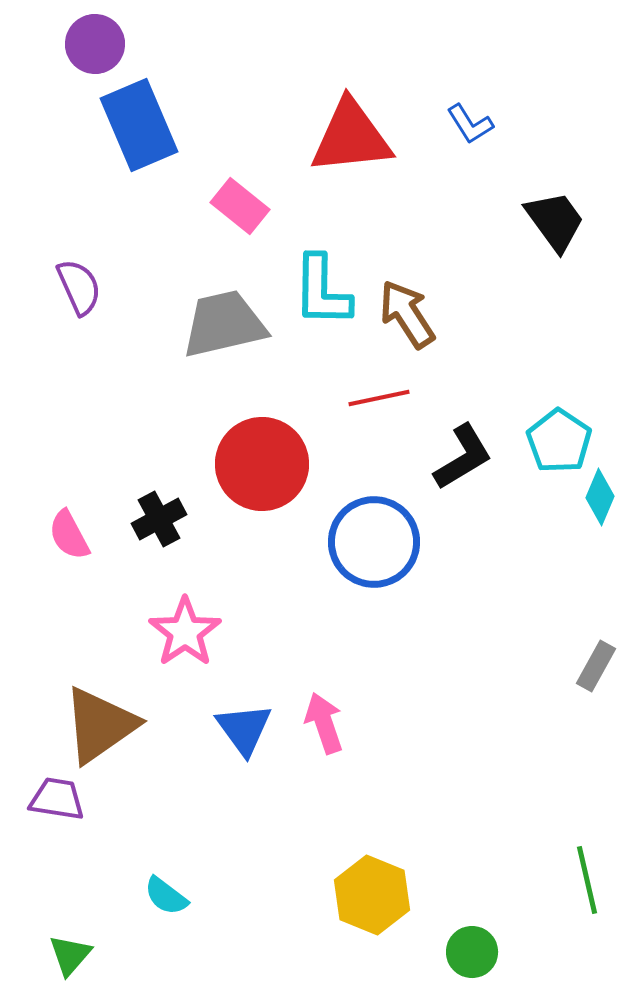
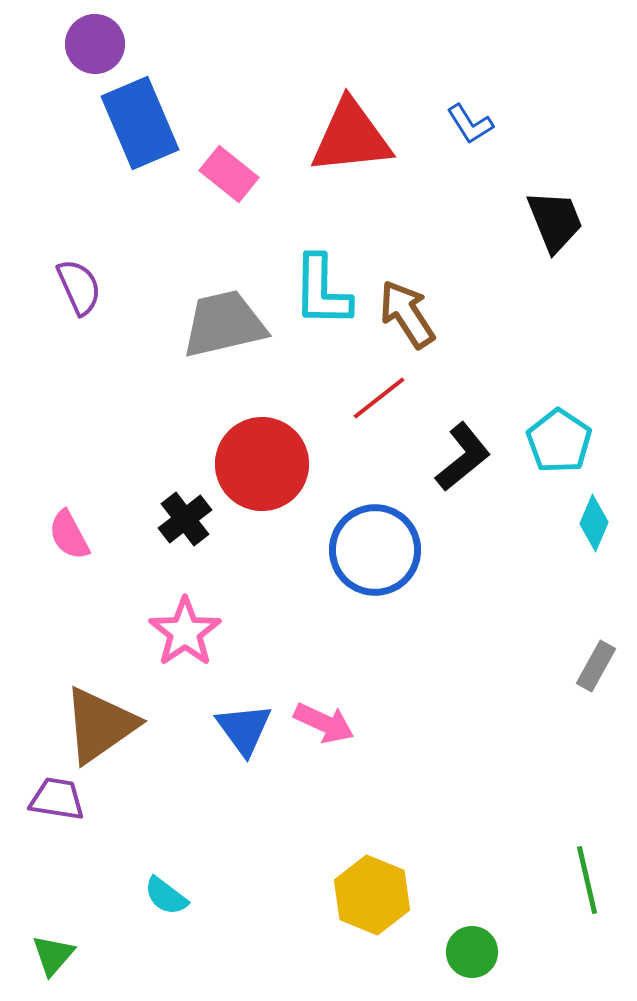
blue rectangle: moved 1 px right, 2 px up
pink rectangle: moved 11 px left, 32 px up
black trapezoid: rotated 14 degrees clockwise
red line: rotated 26 degrees counterclockwise
black L-shape: rotated 8 degrees counterclockwise
cyan diamond: moved 6 px left, 26 px down
black cross: moved 26 px right; rotated 10 degrees counterclockwise
blue circle: moved 1 px right, 8 px down
pink arrow: rotated 134 degrees clockwise
green triangle: moved 17 px left
